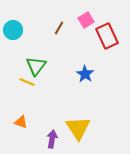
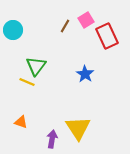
brown line: moved 6 px right, 2 px up
